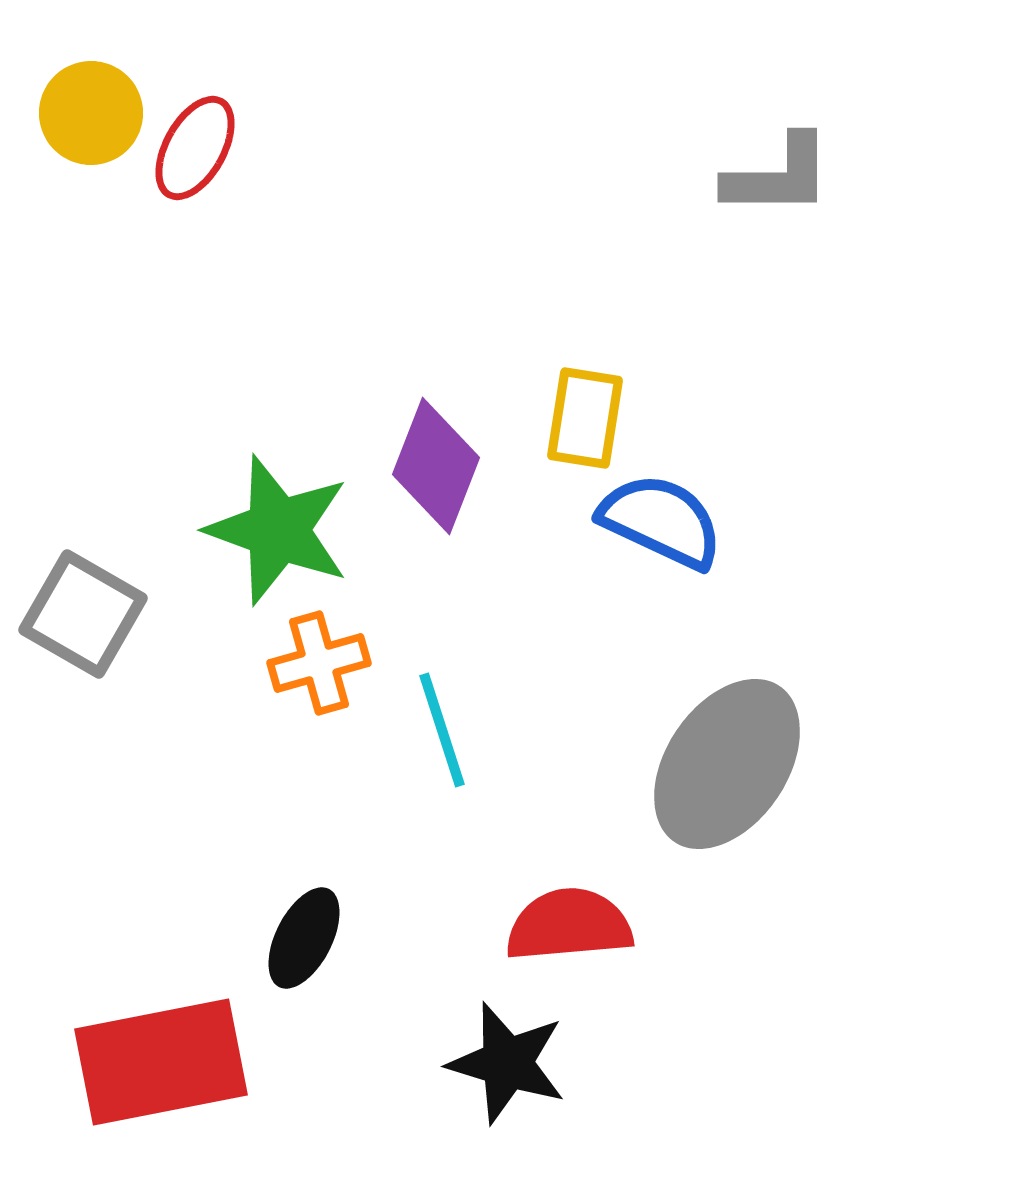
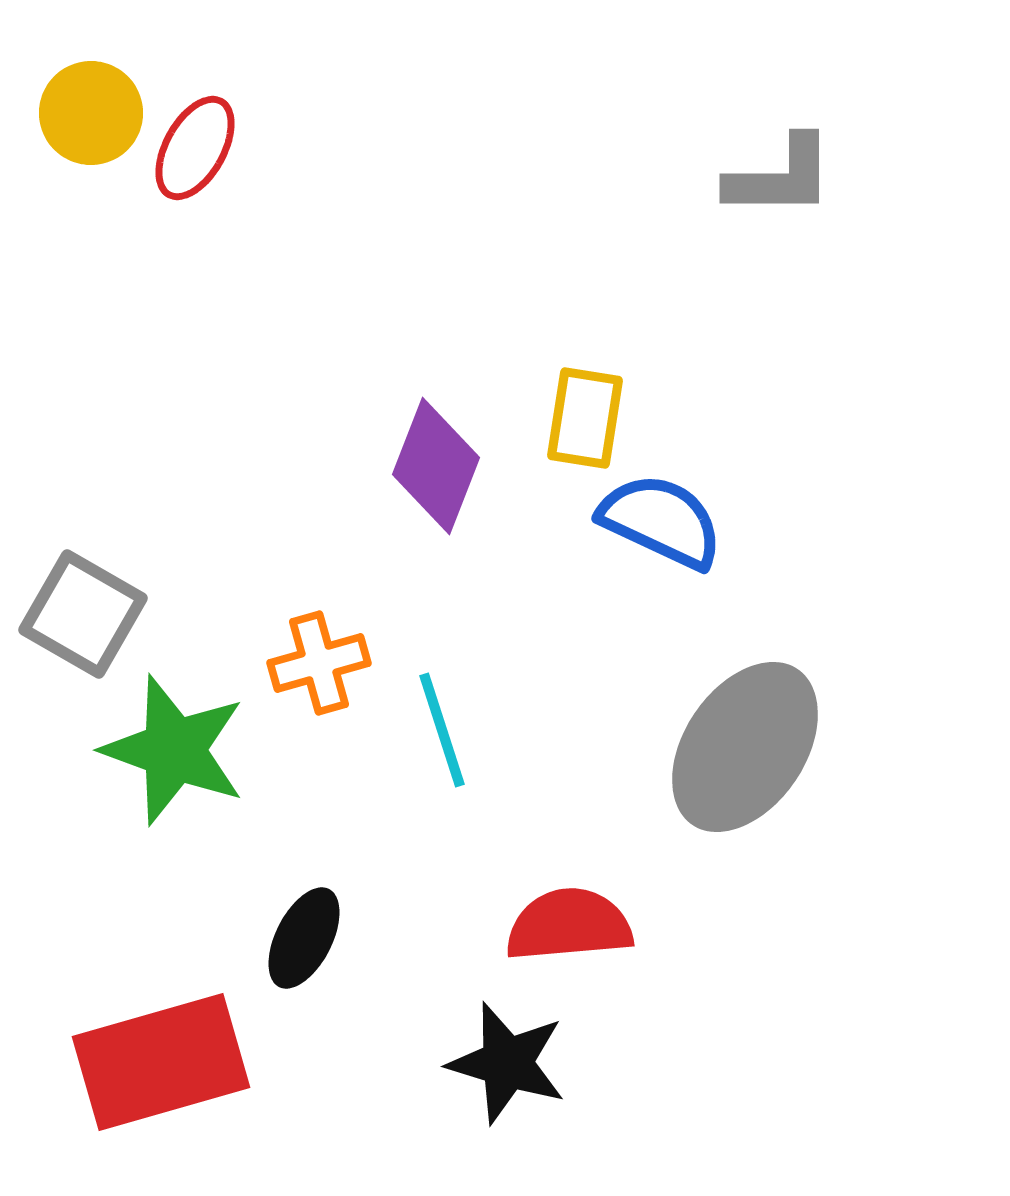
gray L-shape: moved 2 px right, 1 px down
green star: moved 104 px left, 220 px down
gray ellipse: moved 18 px right, 17 px up
red rectangle: rotated 5 degrees counterclockwise
